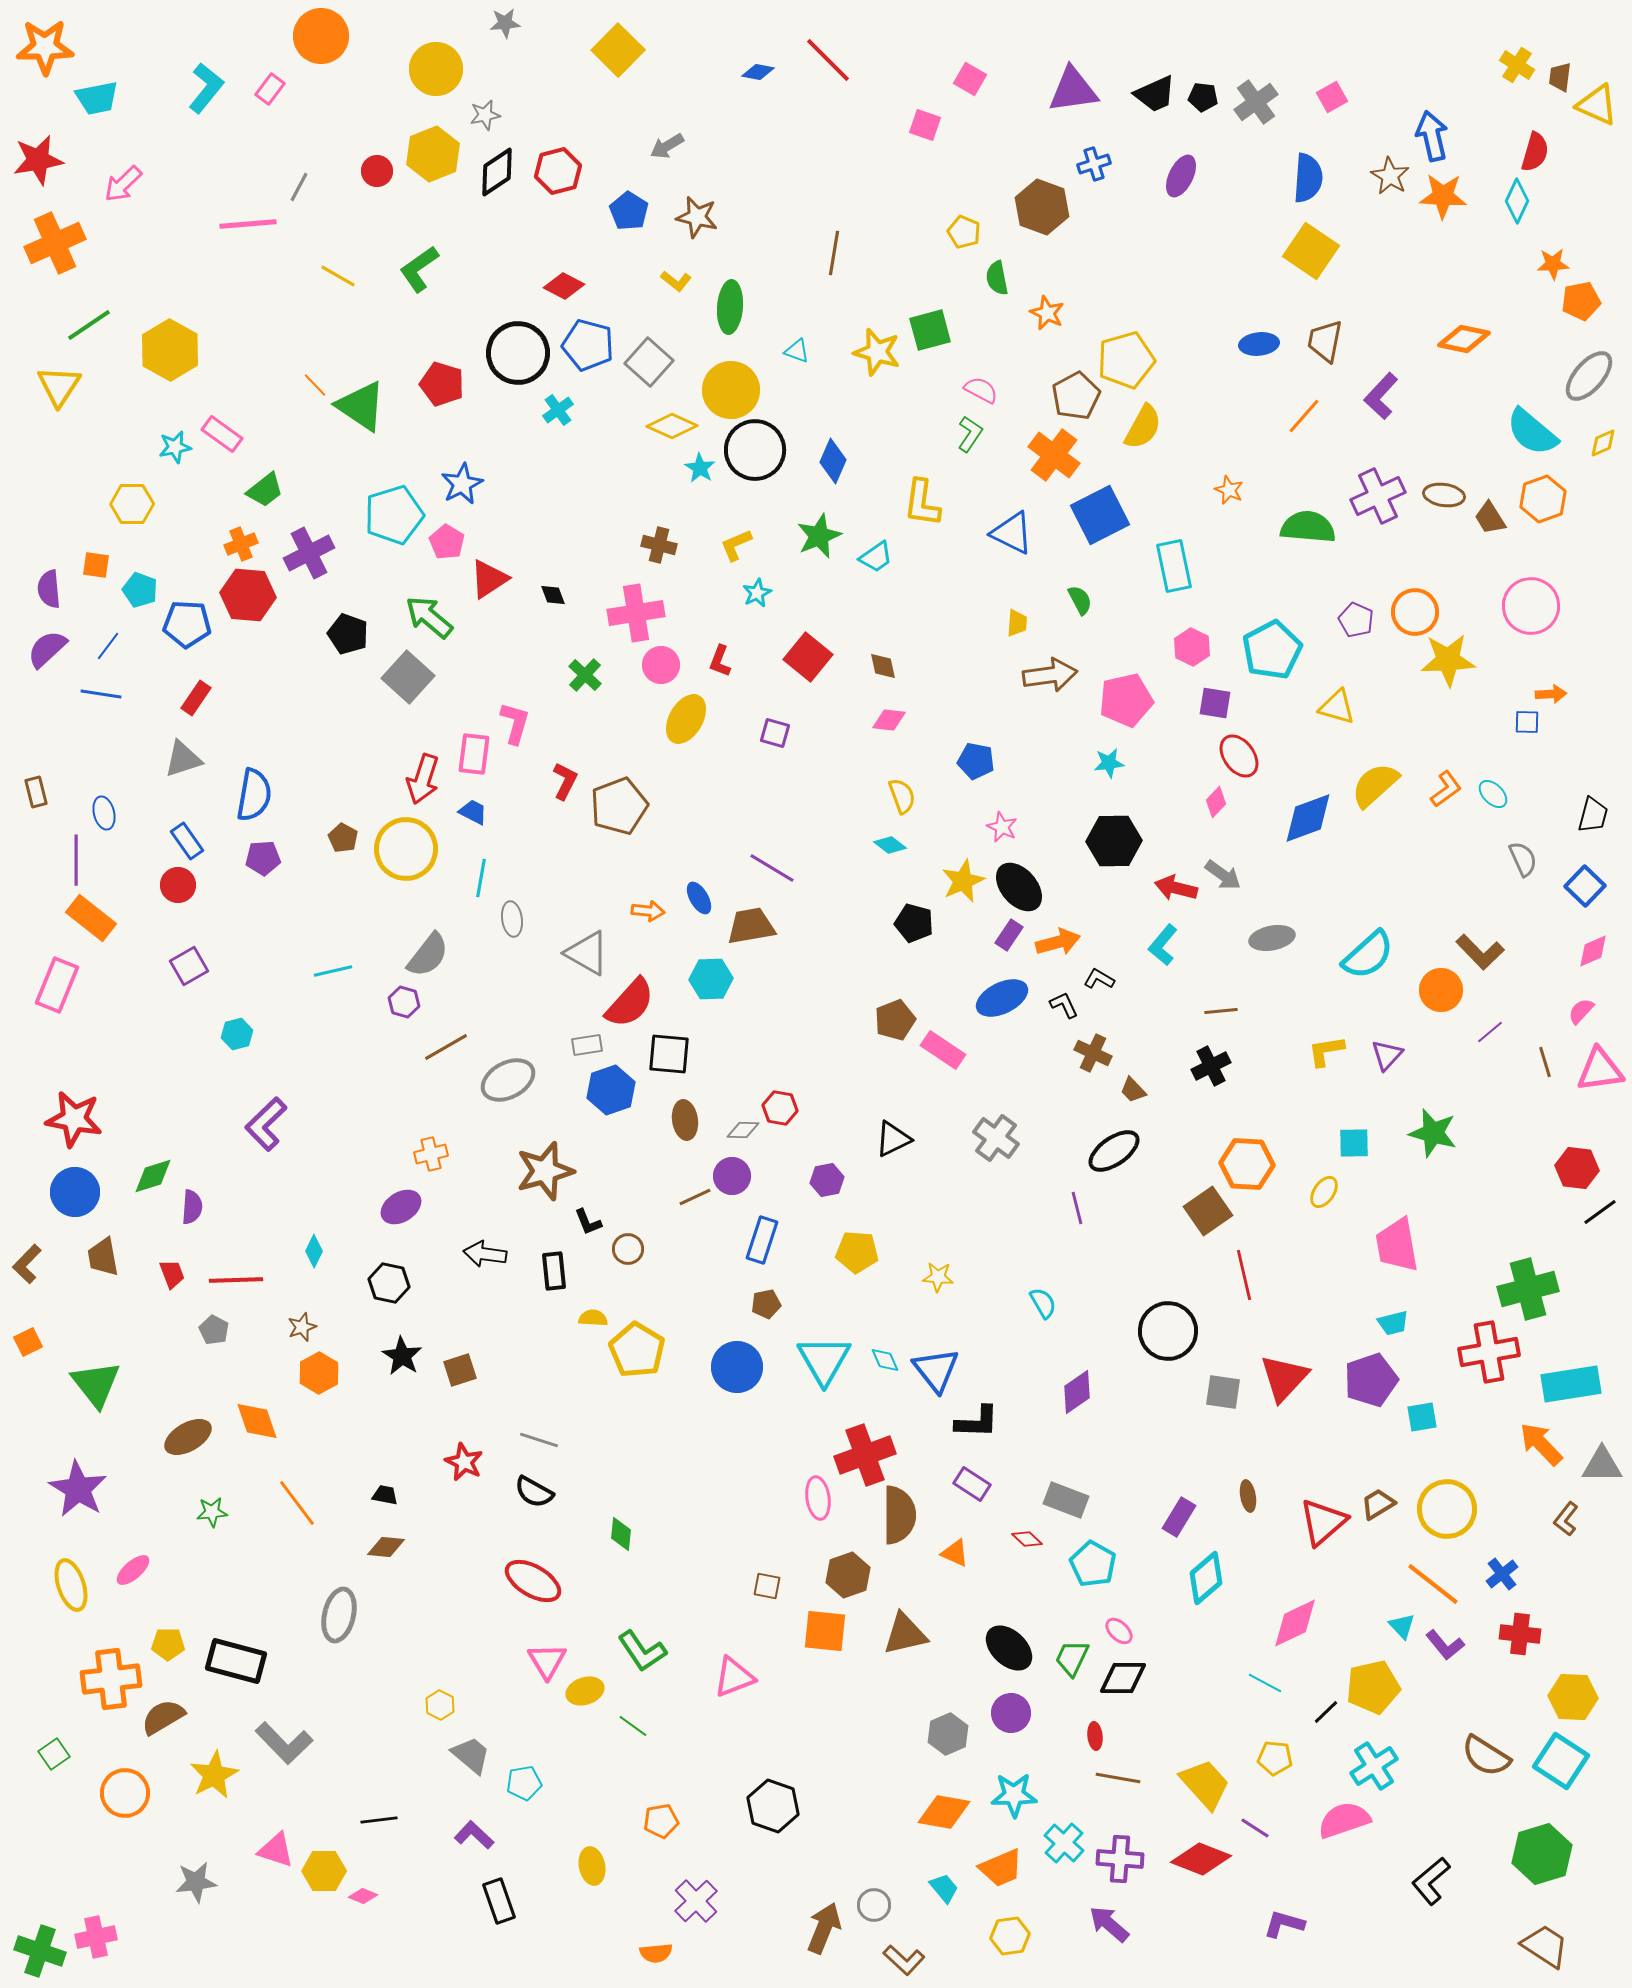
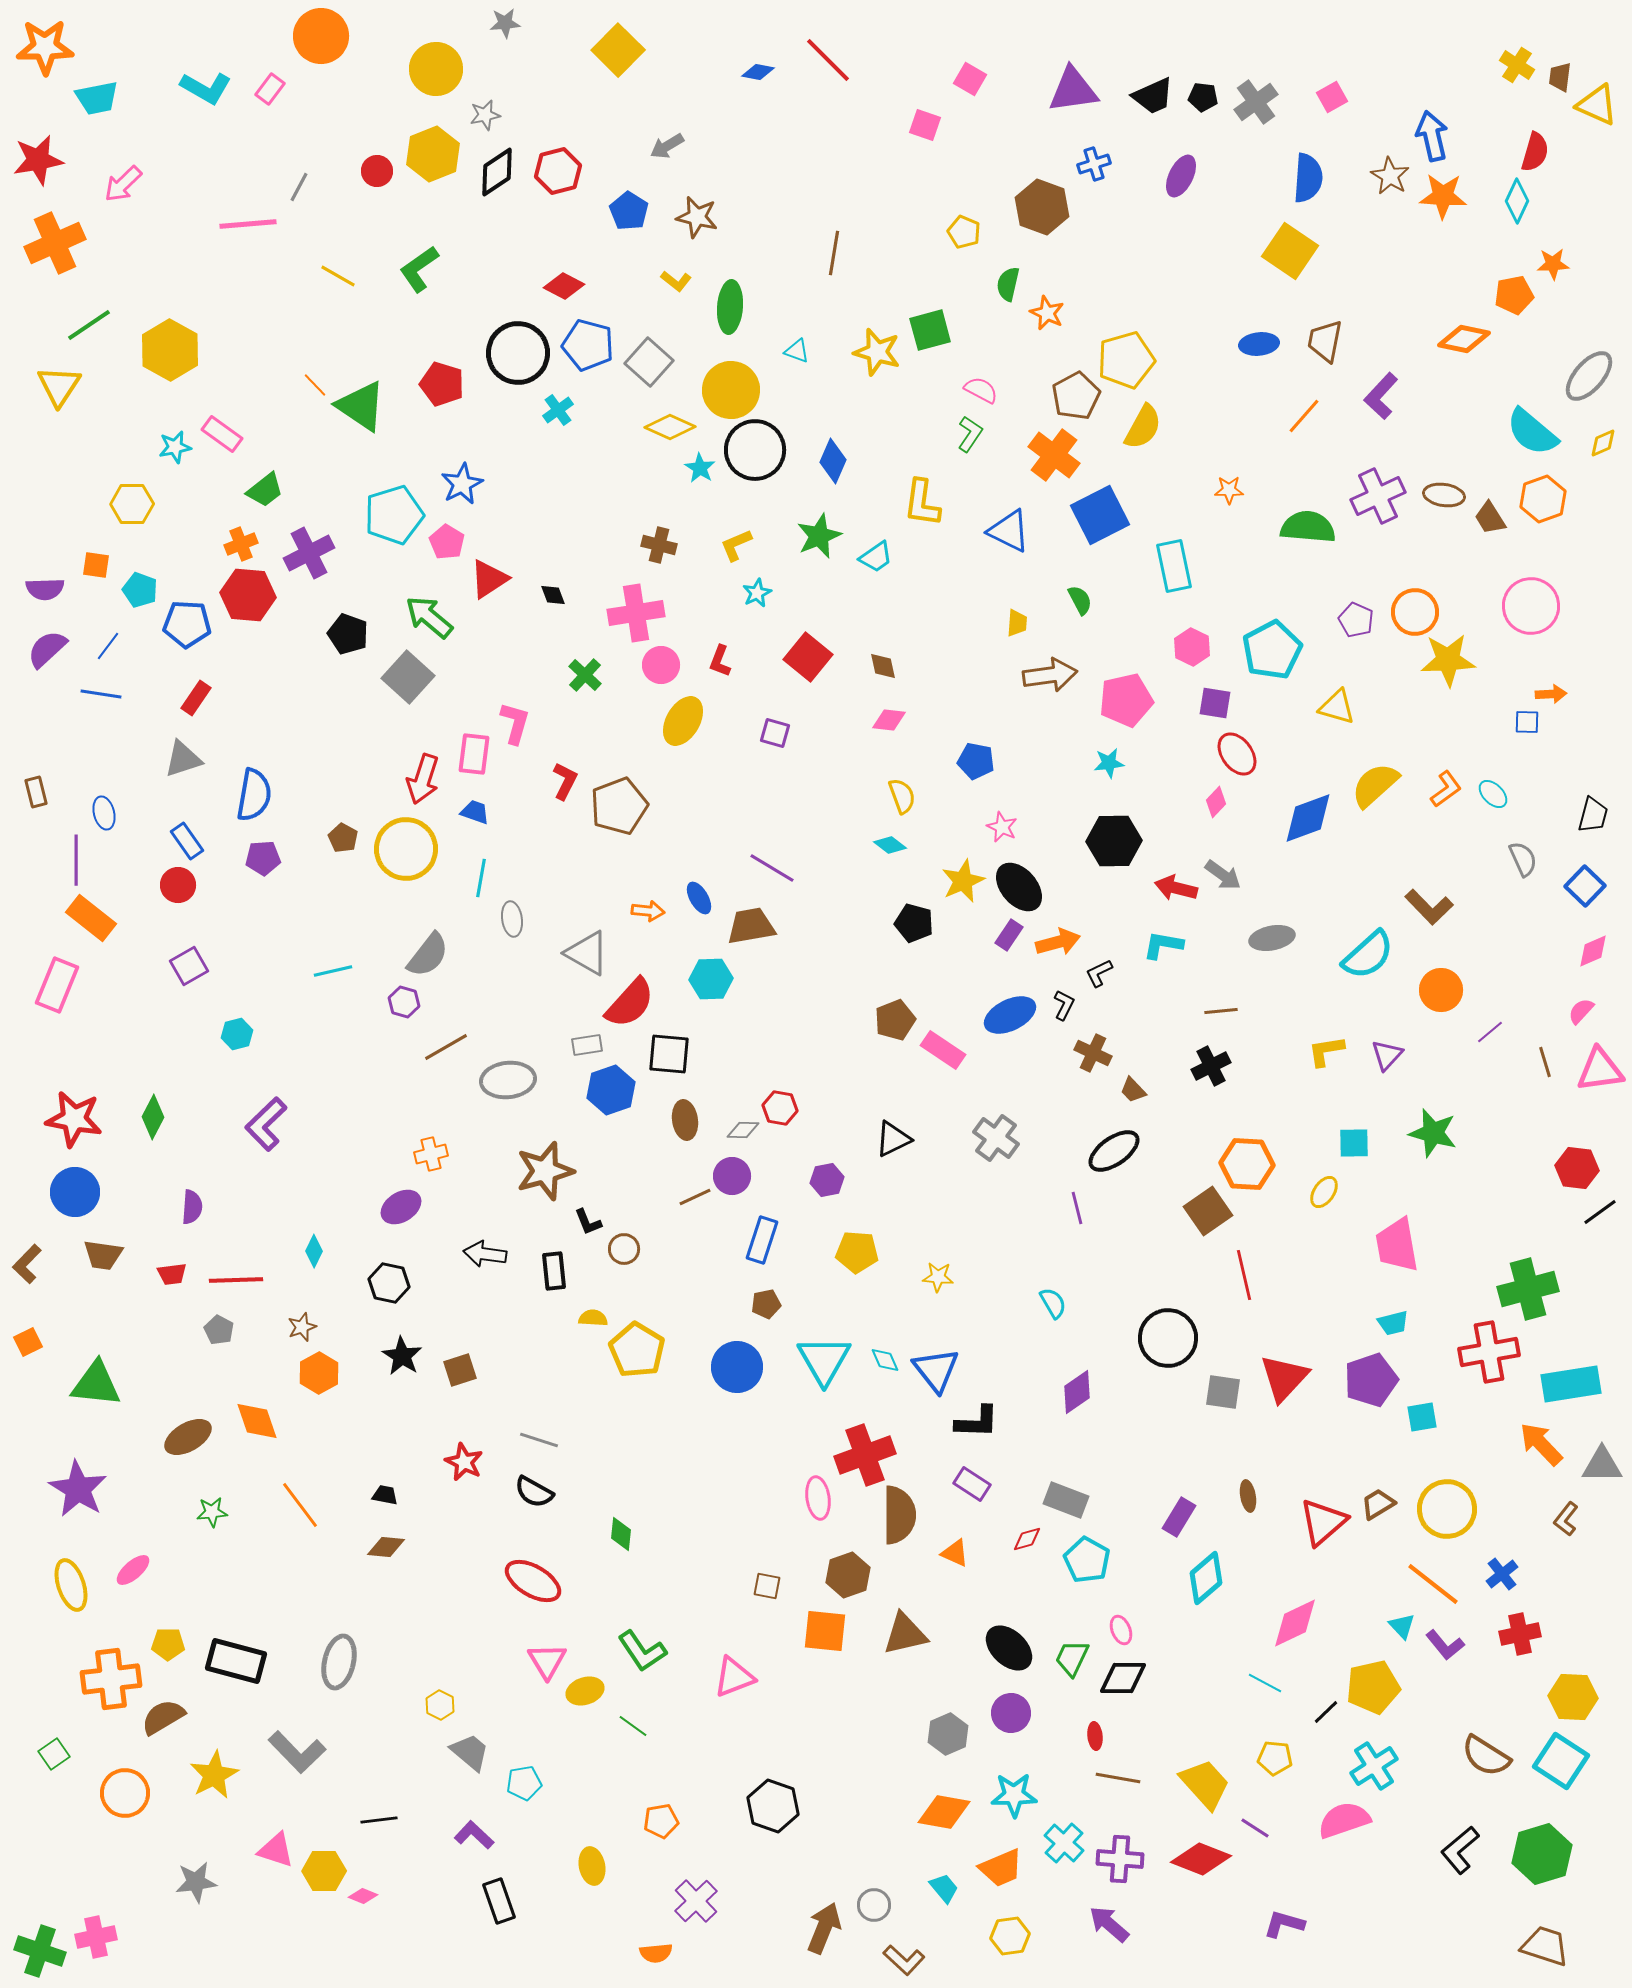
cyan L-shape at (206, 88): rotated 81 degrees clockwise
black trapezoid at (1155, 94): moved 2 px left, 2 px down
yellow square at (1311, 251): moved 21 px left
green semicircle at (997, 278): moved 11 px right, 6 px down; rotated 24 degrees clockwise
orange pentagon at (1581, 301): moved 67 px left, 6 px up
yellow diamond at (672, 426): moved 2 px left, 1 px down
orange star at (1229, 490): rotated 24 degrees counterclockwise
blue triangle at (1012, 533): moved 3 px left, 2 px up
purple semicircle at (49, 589): moved 4 px left; rotated 87 degrees counterclockwise
yellow ellipse at (686, 719): moved 3 px left, 2 px down
red ellipse at (1239, 756): moved 2 px left, 2 px up
blue trapezoid at (473, 812): moved 2 px right; rotated 8 degrees counterclockwise
cyan L-shape at (1163, 945): rotated 60 degrees clockwise
brown L-shape at (1480, 952): moved 51 px left, 45 px up
black L-shape at (1099, 979): moved 6 px up; rotated 56 degrees counterclockwise
blue ellipse at (1002, 998): moved 8 px right, 17 px down
black L-shape at (1064, 1005): rotated 52 degrees clockwise
gray ellipse at (508, 1080): rotated 22 degrees clockwise
green diamond at (153, 1176): moved 59 px up; rotated 45 degrees counterclockwise
brown circle at (628, 1249): moved 4 px left
brown trapezoid at (103, 1257): moved 2 px up; rotated 72 degrees counterclockwise
red trapezoid at (172, 1274): rotated 104 degrees clockwise
cyan semicircle at (1043, 1303): moved 10 px right
gray pentagon at (214, 1330): moved 5 px right
black circle at (1168, 1331): moved 7 px down
green triangle at (96, 1384): rotated 46 degrees counterclockwise
orange line at (297, 1503): moved 3 px right, 2 px down
red diamond at (1027, 1539): rotated 60 degrees counterclockwise
cyan pentagon at (1093, 1564): moved 6 px left, 4 px up
gray ellipse at (339, 1615): moved 47 px down
pink ellipse at (1119, 1631): moved 2 px right, 1 px up; rotated 24 degrees clockwise
red cross at (1520, 1634): rotated 18 degrees counterclockwise
gray L-shape at (284, 1743): moved 13 px right, 9 px down
gray trapezoid at (471, 1755): moved 1 px left, 3 px up
black L-shape at (1431, 1881): moved 29 px right, 31 px up
brown trapezoid at (1545, 1946): rotated 15 degrees counterclockwise
